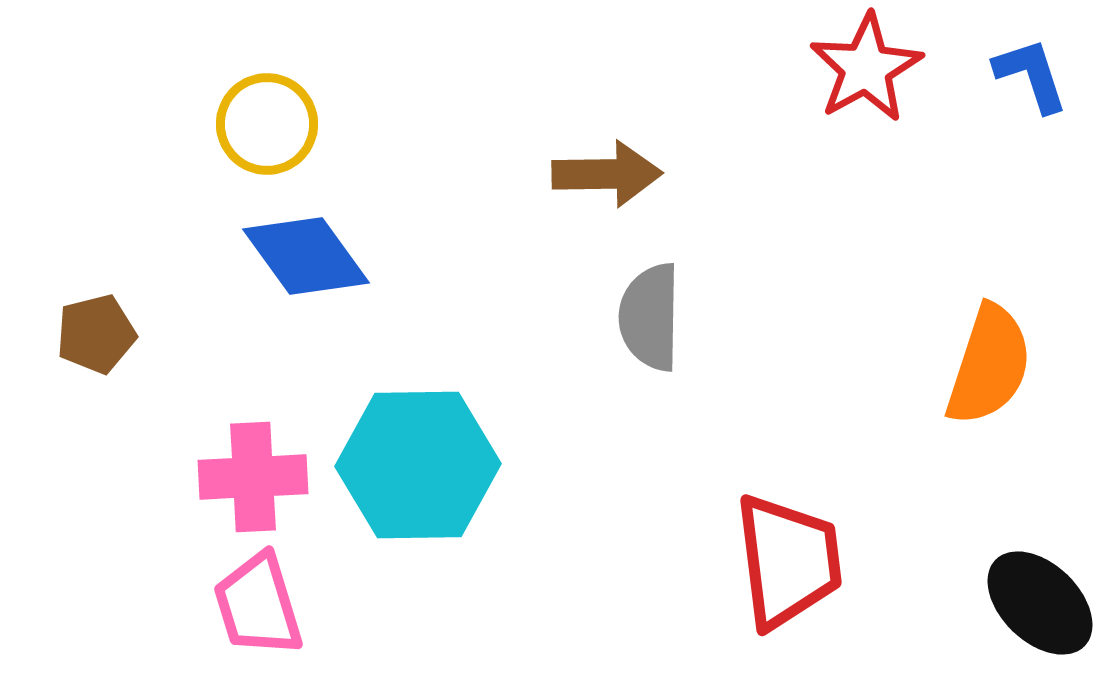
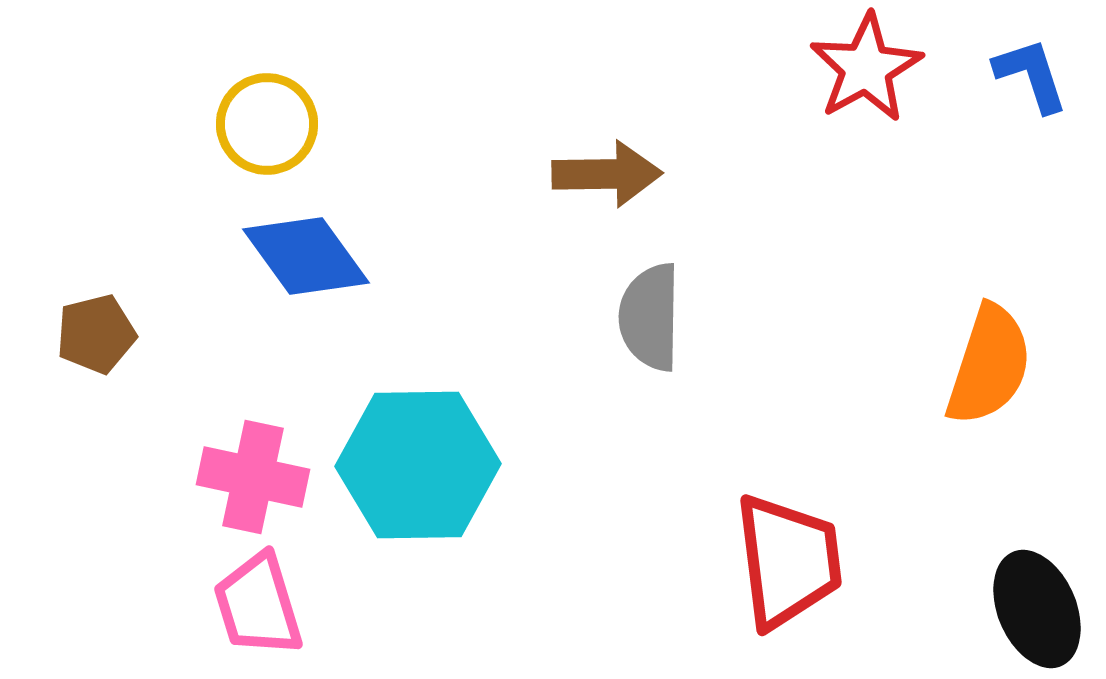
pink cross: rotated 15 degrees clockwise
black ellipse: moved 3 px left, 6 px down; rotated 23 degrees clockwise
